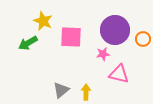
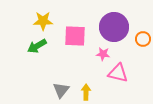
yellow star: rotated 24 degrees counterclockwise
purple circle: moved 1 px left, 3 px up
pink square: moved 4 px right, 1 px up
green arrow: moved 9 px right, 3 px down
pink star: rotated 16 degrees clockwise
pink triangle: moved 1 px left, 1 px up
gray triangle: rotated 12 degrees counterclockwise
